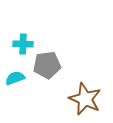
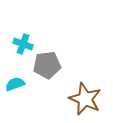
cyan cross: rotated 18 degrees clockwise
cyan semicircle: moved 6 px down
